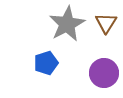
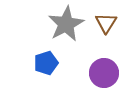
gray star: moved 1 px left
